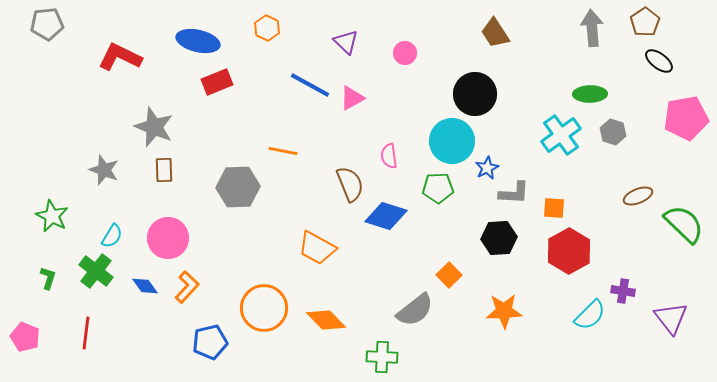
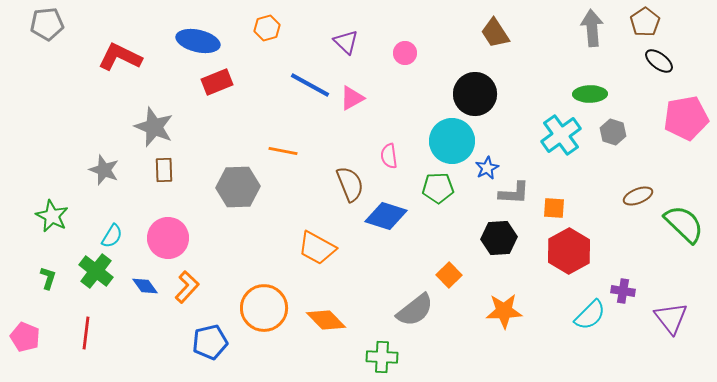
orange hexagon at (267, 28): rotated 20 degrees clockwise
